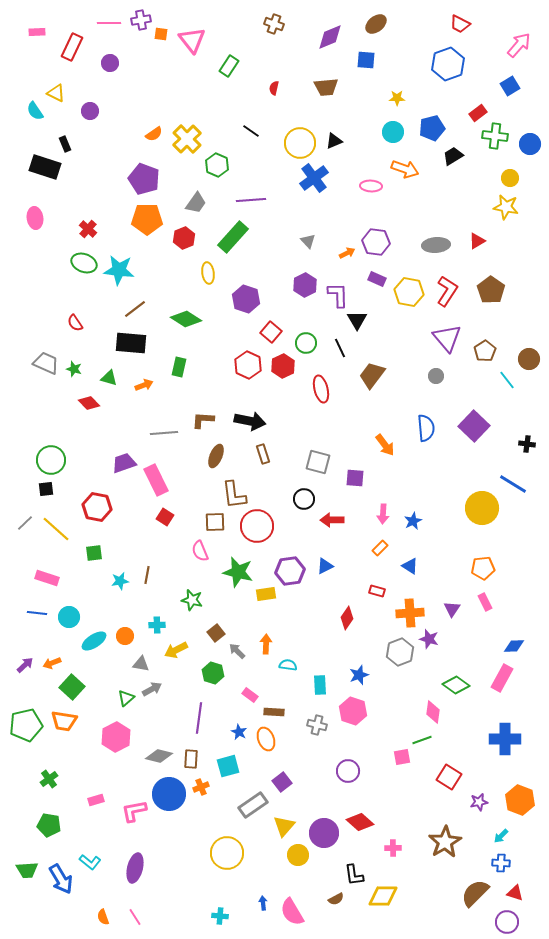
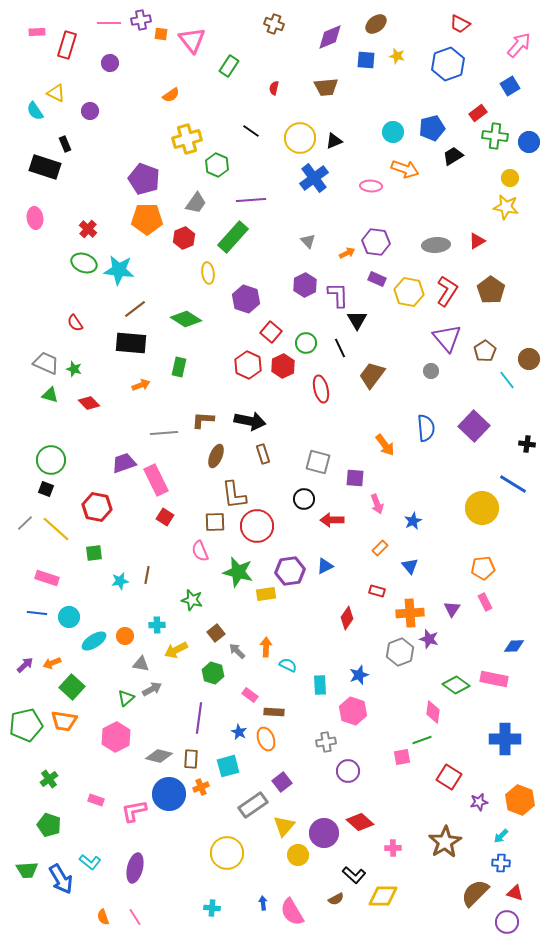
red rectangle at (72, 47): moved 5 px left, 2 px up; rotated 8 degrees counterclockwise
yellow star at (397, 98): moved 42 px up; rotated 14 degrees clockwise
orange semicircle at (154, 134): moved 17 px right, 39 px up
yellow cross at (187, 139): rotated 28 degrees clockwise
yellow circle at (300, 143): moved 5 px up
blue circle at (530, 144): moved 1 px left, 2 px up
gray circle at (436, 376): moved 5 px left, 5 px up
green triangle at (109, 378): moved 59 px left, 17 px down
orange arrow at (144, 385): moved 3 px left
black square at (46, 489): rotated 28 degrees clockwise
pink arrow at (383, 514): moved 6 px left, 10 px up; rotated 24 degrees counterclockwise
blue triangle at (410, 566): rotated 18 degrees clockwise
orange arrow at (266, 644): moved 3 px down
cyan semicircle at (288, 665): rotated 18 degrees clockwise
pink rectangle at (502, 678): moved 8 px left, 1 px down; rotated 72 degrees clockwise
gray cross at (317, 725): moved 9 px right, 17 px down; rotated 24 degrees counterclockwise
pink rectangle at (96, 800): rotated 35 degrees clockwise
green pentagon at (49, 825): rotated 10 degrees clockwise
black L-shape at (354, 875): rotated 40 degrees counterclockwise
cyan cross at (220, 916): moved 8 px left, 8 px up
